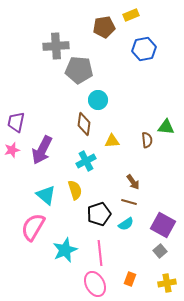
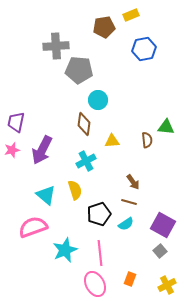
pink semicircle: rotated 40 degrees clockwise
yellow cross: moved 2 px down; rotated 18 degrees counterclockwise
